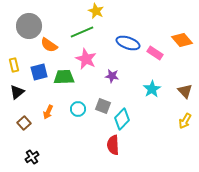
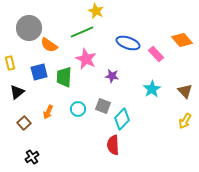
gray circle: moved 2 px down
pink rectangle: moved 1 px right, 1 px down; rotated 14 degrees clockwise
yellow rectangle: moved 4 px left, 2 px up
green trapezoid: rotated 85 degrees counterclockwise
